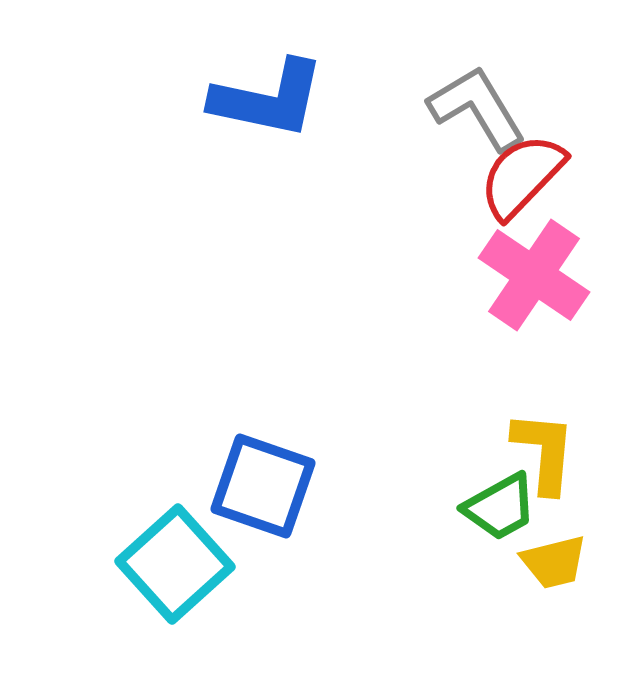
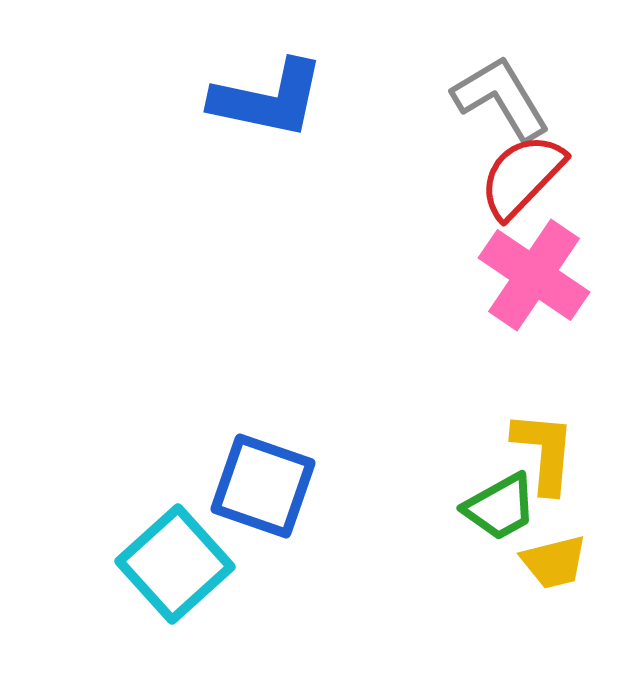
gray L-shape: moved 24 px right, 10 px up
